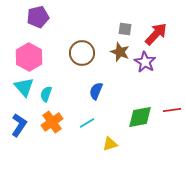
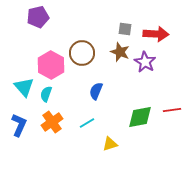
red arrow: rotated 50 degrees clockwise
pink hexagon: moved 22 px right, 8 px down
blue L-shape: rotated 10 degrees counterclockwise
